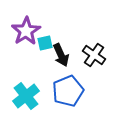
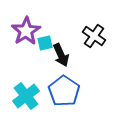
black cross: moved 19 px up
blue pentagon: moved 4 px left; rotated 16 degrees counterclockwise
